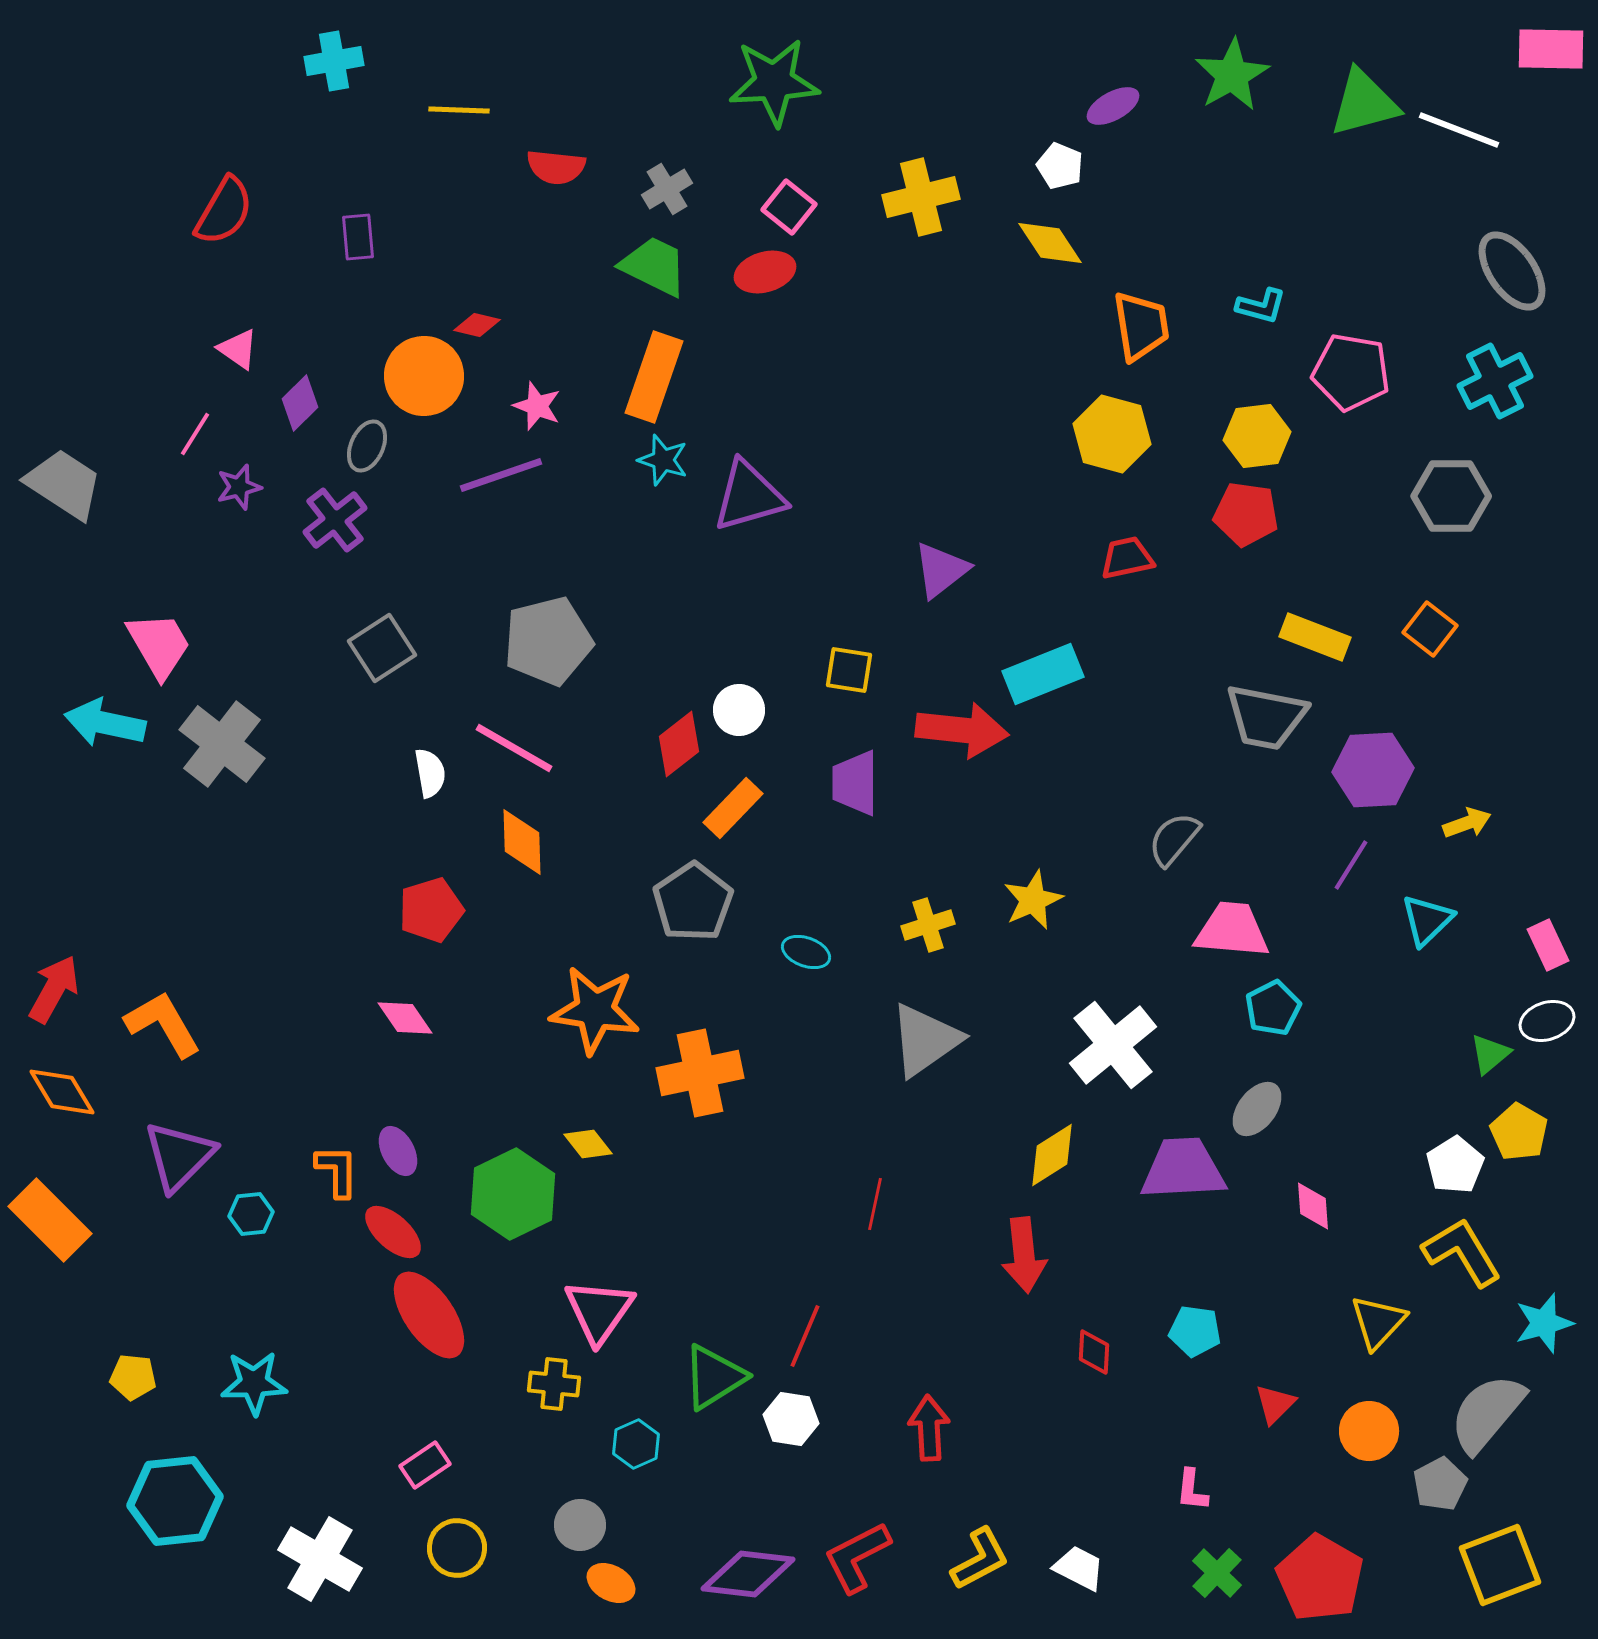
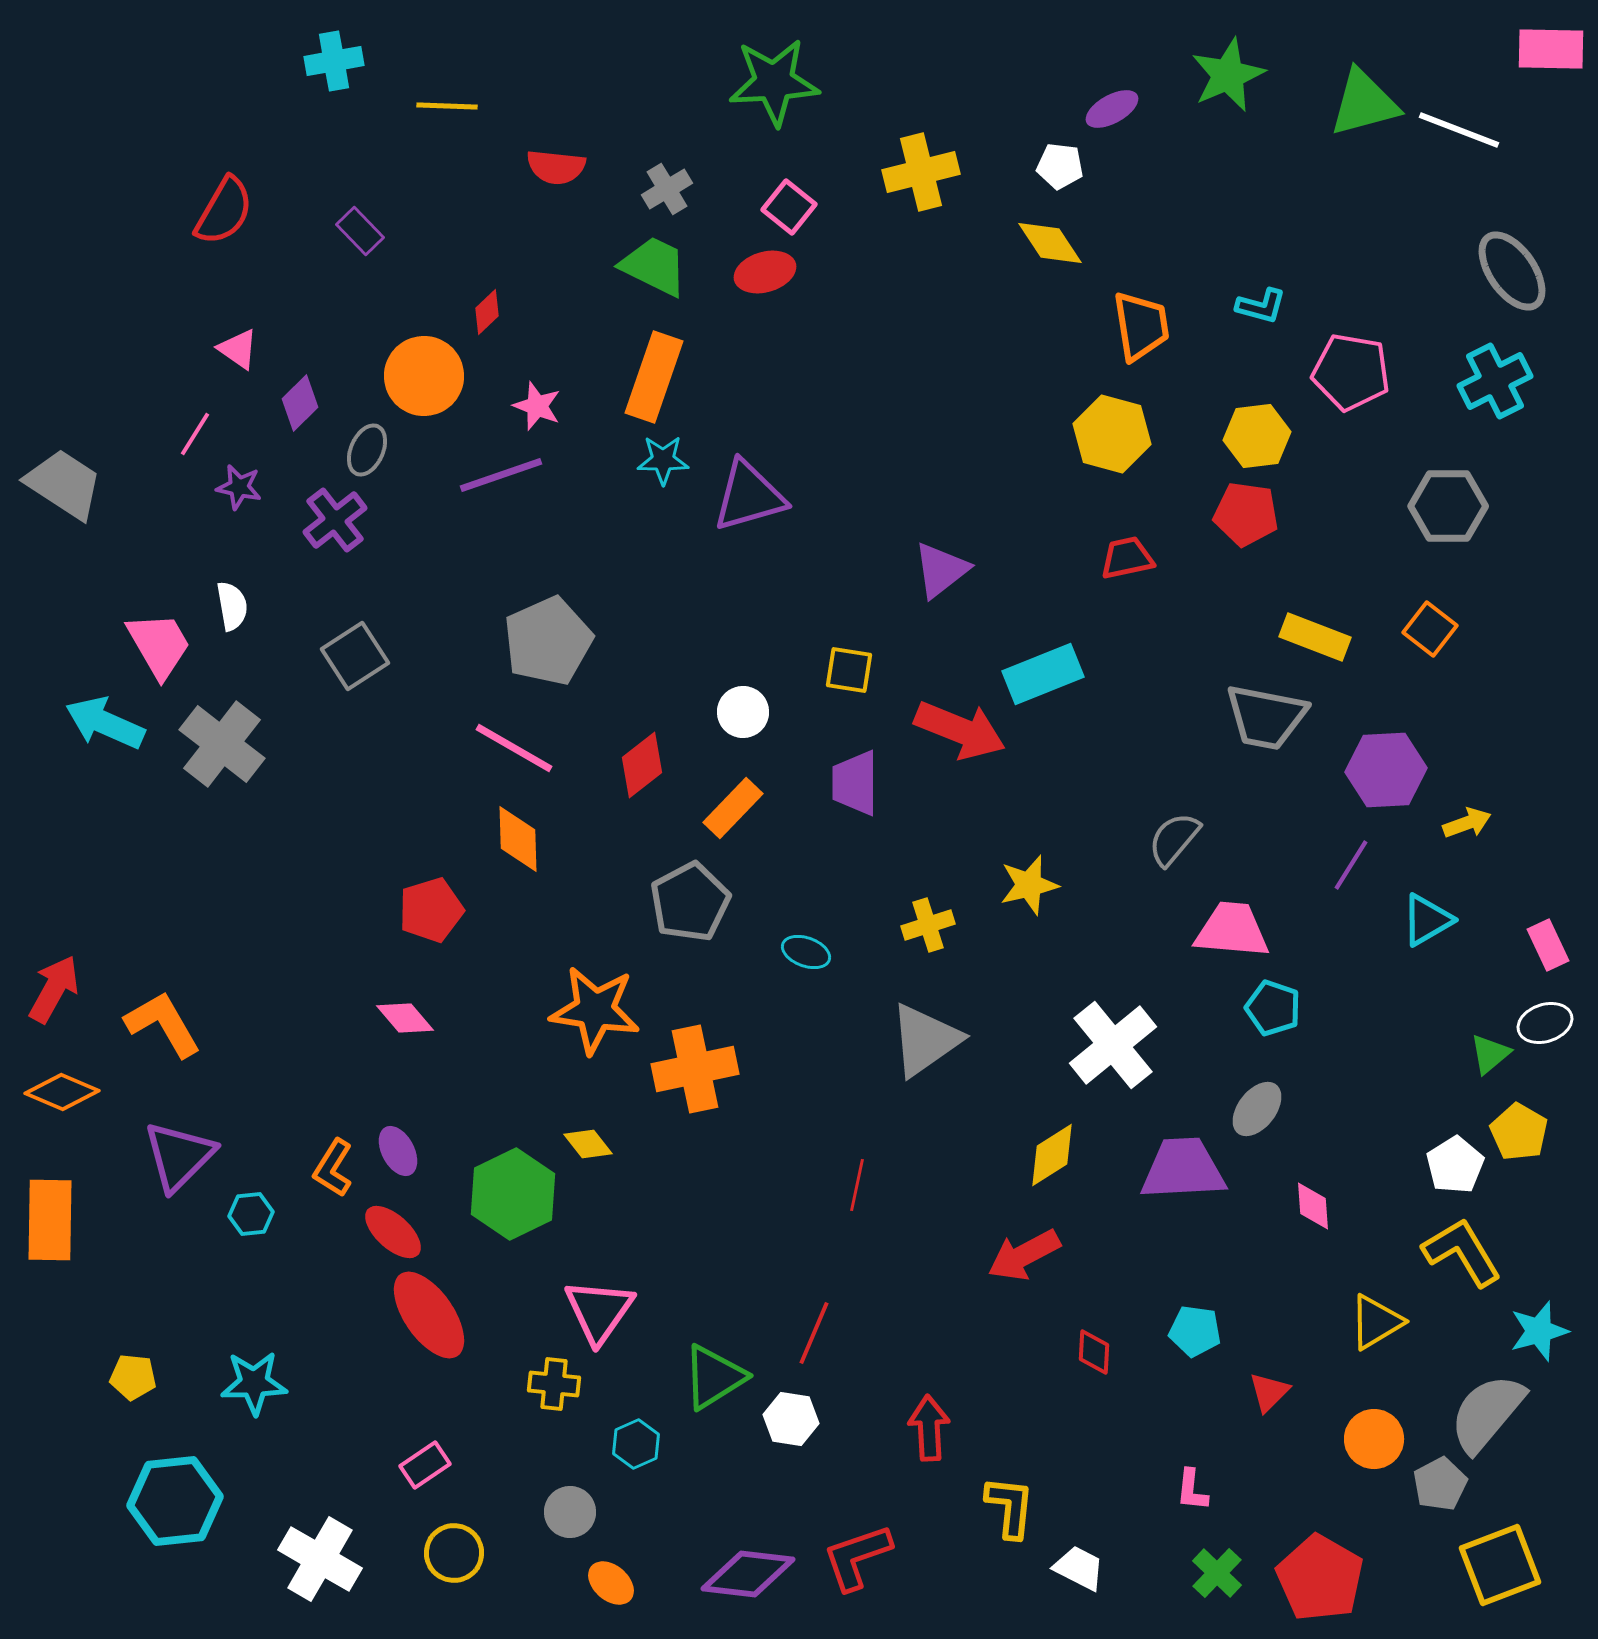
green star at (1232, 75): moved 4 px left; rotated 6 degrees clockwise
purple ellipse at (1113, 106): moved 1 px left, 3 px down
yellow line at (459, 110): moved 12 px left, 4 px up
white pentagon at (1060, 166): rotated 15 degrees counterclockwise
yellow cross at (921, 197): moved 25 px up
purple rectangle at (358, 237): moved 2 px right, 6 px up; rotated 39 degrees counterclockwise
red diamond at (477, 325): moved 10 px right, 13 px up; rotated 57 degrees counterclockwise
gray ellipse at (367, 446): moved 4 px down
cyan star at (663, 460): rotated 18 degrees counterclockwise
purple star at (239, 487): rotated 27 degrees clockwise
gray hexagon at (1451, 496): moved 3 px left, 10 px down
gray pentagon at (548, 641): rotated 10 degrees counterclockwise
gray square at (382, 648): moved 27 px left, 8 px down
white circle at (739, 710): moved 4 px right, 2 px down
cyan arrow at (105, 723): rotated 12 degrees clockwise
red arrow at (962, 730): moved 2 px left; rotated 16 degrees clockwise
red diamond at (679, 744): moved 37 px left, 21 px down
purple hexagon at (1373, 770): moved 13 px right
white semicircle at (430, 773): moved 198 px left, 167 px up
orange diamond at (522, 842): moved 4 px left, 3 px up
yellow star at (1033, 900): moved 4 px left, 15 px up; rotated 10 degrees clockwise
gray pentagon at (693, 902): moved 3 px left; rotated 6 degrees clockwise
cyan triangle at (1427, 920): rotated 14 degrees clockwise
cyan pentagon at (1273, 1008): rotated 26 degrees counterclockwise
pink diamond at (405, 1018): rotated 6 degrees counterclockwise
white ellipse at (1547, 1021): moved 2 px left, 2 px down
orange cross at (700, 1073): moved 5 px left, 4 px up
orange diamond at (62, 1092): rotated 36 degrees counterclockwise
orange L-shape at (337, 1171): moved 4 px left, 3 px up; rotated 148 degrees counterclockwise
red line at (875, 1204): moved 18 px left, 19 px up
orange rectangle at (50, 1220): rotated 46 degrees clockwise
red arrow at (1024, 1255): rotated 68 degrees clockwise
yellow triangle at (1378, 1322): moved 2 px left; rotated 16 degrees clockwise
cyan star at (1544, 1323): moved 5 px left, 8 px down
red line at (805, 1336): moved 9 px right, 3 px up
red triangle at (1275, 1404): moved 6 px left, 12 px up
orange circle at (1369, 1431): moved 5 px right, 8 px down
gray circle at (580, 1525): moved 10 px left, 13 px up
yellow circle at (457, 1548): moved 3 px left, 5 px down
red L-shape at (857, 1557): rotated 8 degrees clockwise
yellow L-shape at (980, 1559): moved 30 px right, 52 px up; rotated 56 degrees counterclockwise
orange ellipse at (611, 1583): rotated 12 degrees clockwise
